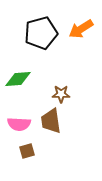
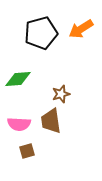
brown star: rotated 18 degrees counterclockwise
